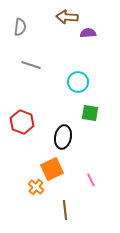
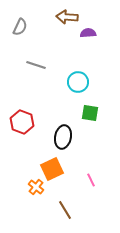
gray semicircle: rotated 18 degrees clockwise
gray line: moved 5 px right
brown line: rotated 24 degrees counterclockwise
